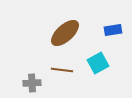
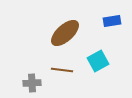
blue rectangle: moved 1 px left, 9 px up
cyan square: moved 2 px up
